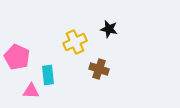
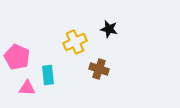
pink triangle: moved 4 px left, 3 px up
